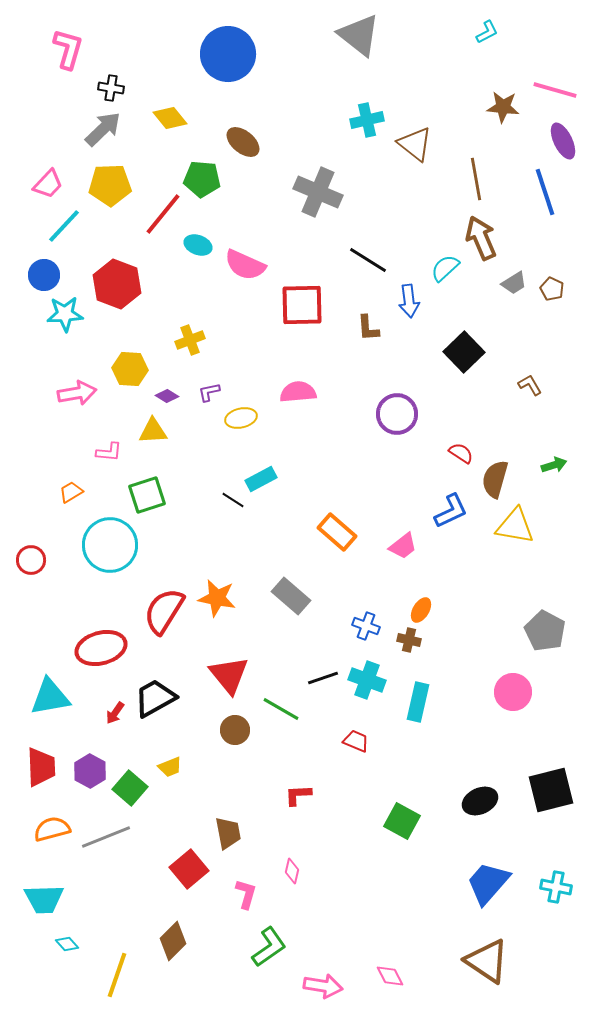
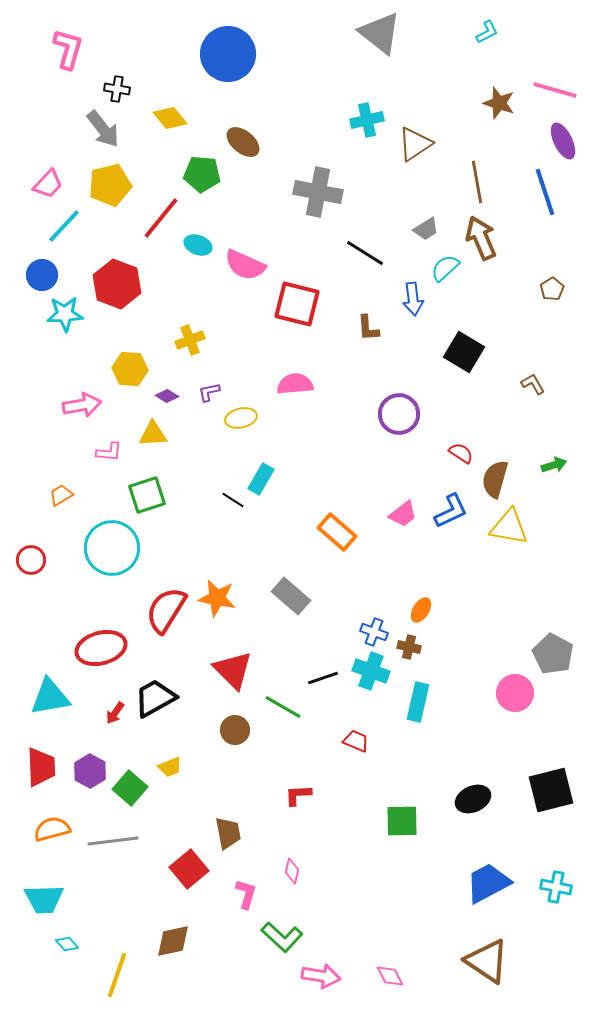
gray triangle at (359, 35): moved 21 px right, 2 px up
black cross at (111, 88): moved 6 px right, 1 px down
brown star at (503, 107): moved 4 px left, 4 px up; rotated 12 degrees clockwise
gray arrow at (103, 129): rotated 96 degrees clockwise
brown triangle at (415, 144): rotated 48 degrees clockwise
green pentagon at (202, 179): moved 5 px up
brown line at (476, 179): moved 1 px right, 3 px down
yellow pentagon at (110, 185): rotated 12 degrees counterclockwise
gray cross at (318, 192): rotated 12 degrees counterclockwise
red line at (163, 214): moved 2 px left, 4 px down
black line at (368, 260): moved 3 px left, 7 px up
blue circle at (44, 275): moved 2 px left
gray trapezoid at (514, 283): moved 88 px left, 54 px up
brown pentagon at (552, 289): rotated 15 degrees clockwise
blue arrow at (409, 301): moved 4 px right, 2 px up
red square at (302, 305): moved 5 px left, 1 px up; rotated 15 degrees clockwise
black square at (464, 352): rotated 15 degrees counterclockwise
brown L-shape at (530, 385): moved 3 px right, 1 px up
pink semicircle at (298, 392): moved 3 px left, 8 px up
pink arrow at (77, 393): moved 5 px right, 12 px down
purple circle at (397, 414): moved 2 px right
yellow triangle at (153, 431): moved 3 px down
cyan rectangle at (261, 479): rotated 32 degrees counterclockwise
orange trapezoid at (71, 492): moved 10 px left, 3 px down
yellow triangle at (515, 526): moved 6 px left, 1 px down
cyan circle at (110, 545): moved 2 px right, 3 px down
pink trapezoid at (403, 546): moved 32 px up
red semicircle at (164, 611): moved 2 px right, 1 px up
blue cross at (366, 626): moved 8 px right, 6 px down
gray pentagon at (545, 631): moved 8 px right, 23 px down
brown cross at (409, 640): moved 7 px down
red triangle at (229, 675): moved 4 px right, 5 px up; rotated 6 degrees counterclockwise
cyan cross at (367, 680): moved 4 px right, 9 px up
pink circle at (513, 692): moved 2 px right, 1 px down
green line at (281, 709): moved 2 px right, 2 px up
black ellipse at (480, 801): moved 7 px left, 2 px up
green square at (402, 821): rotated 30 degrees counterclockwise
gray line at (106, 837): moved 7 px right, 4 px down; rotated 15 degrees clockwise
blue trapezoid at (488, 883): rotated 21 degrees clockwise
brown diamond at (173, 941): rotated 33 degrees clockwise
green L-shape at (269, 947): moved 13 px right, 10 px up; rotated 78 degrees clockwise
pink arrow at (323, 986): moved 2 px left, 10 px up
